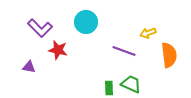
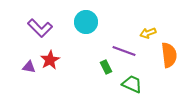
red star: moved 8 px left, 10 px down; rotated 30 degrees clockwise
green trapezoid: moved 1 px right
green rectangle: moved 3 px left, 21 px up; rotated 24 degrees counterclockwise
